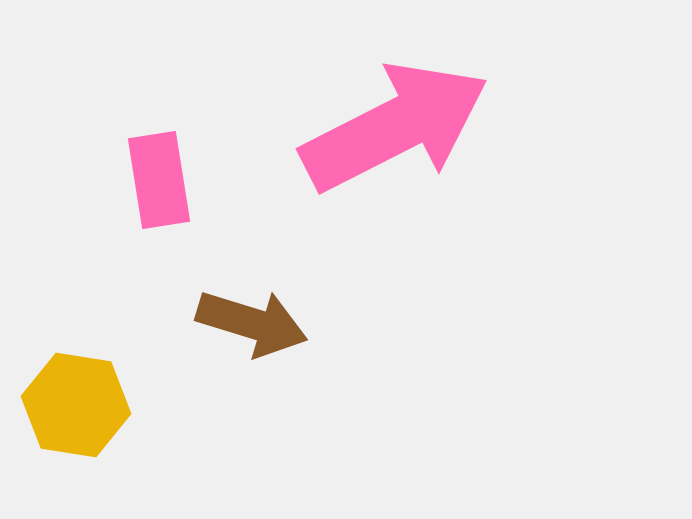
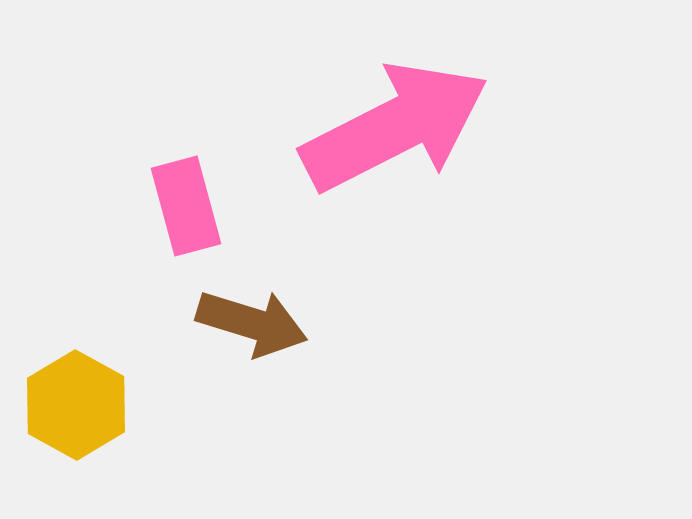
pink rectangle: moved 27 px right, 26 px down; rotated 6 degrees counterclockwise
yellow hexagon: rotated 20 degrees clockwise
